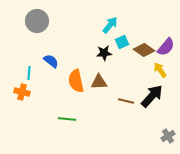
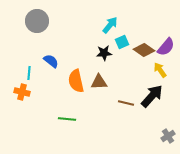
brown line: moved 2 px down
